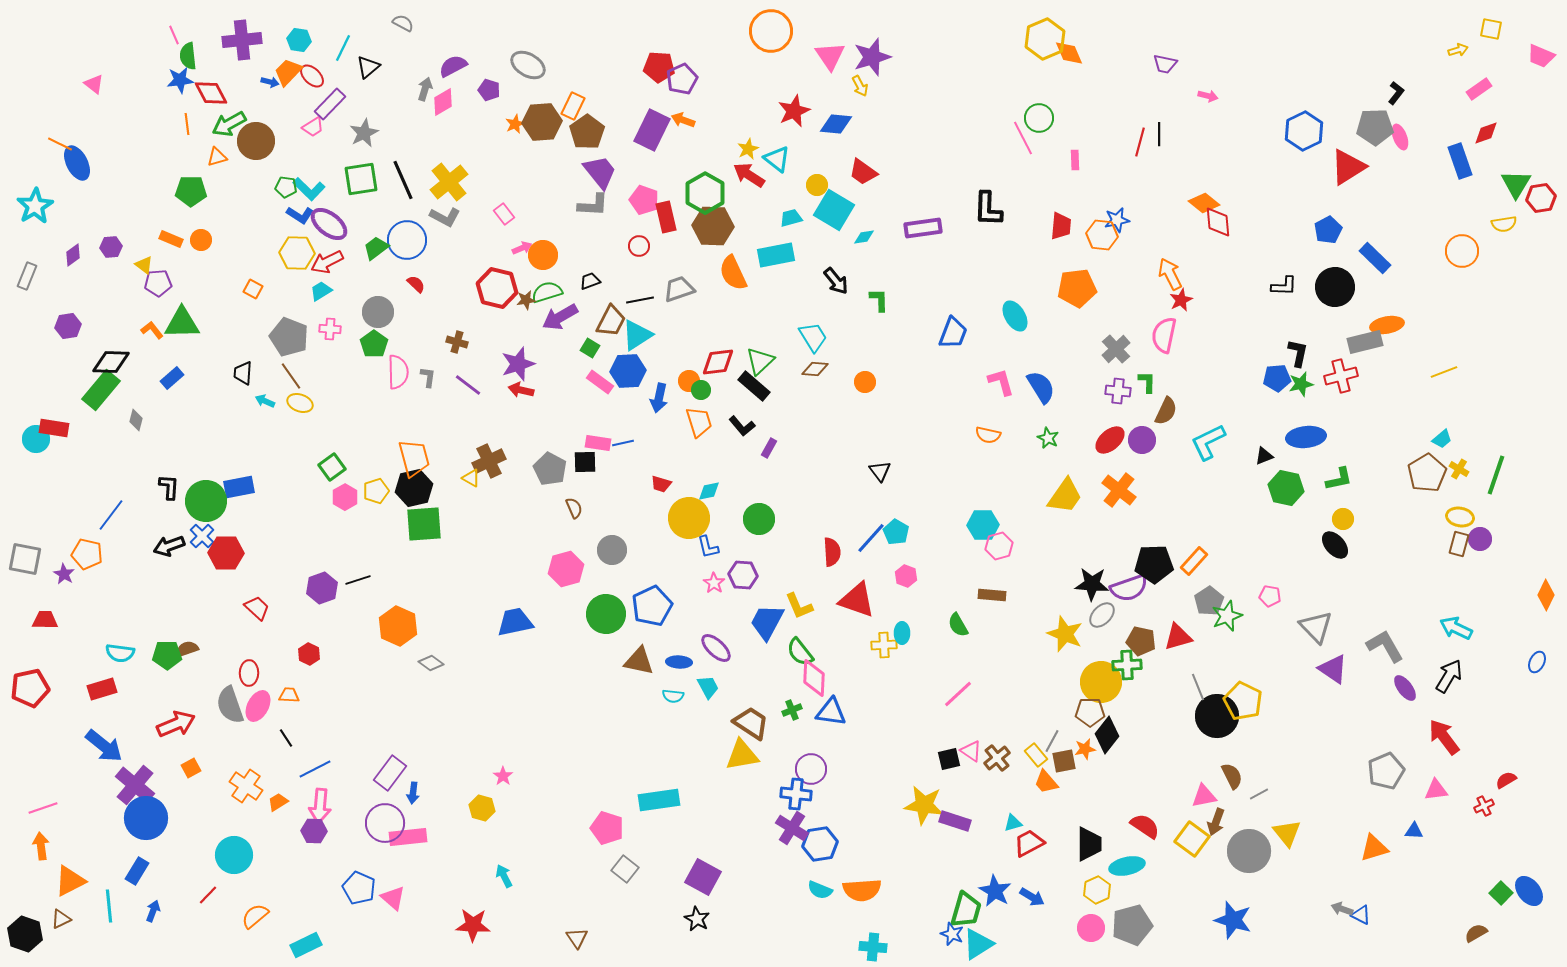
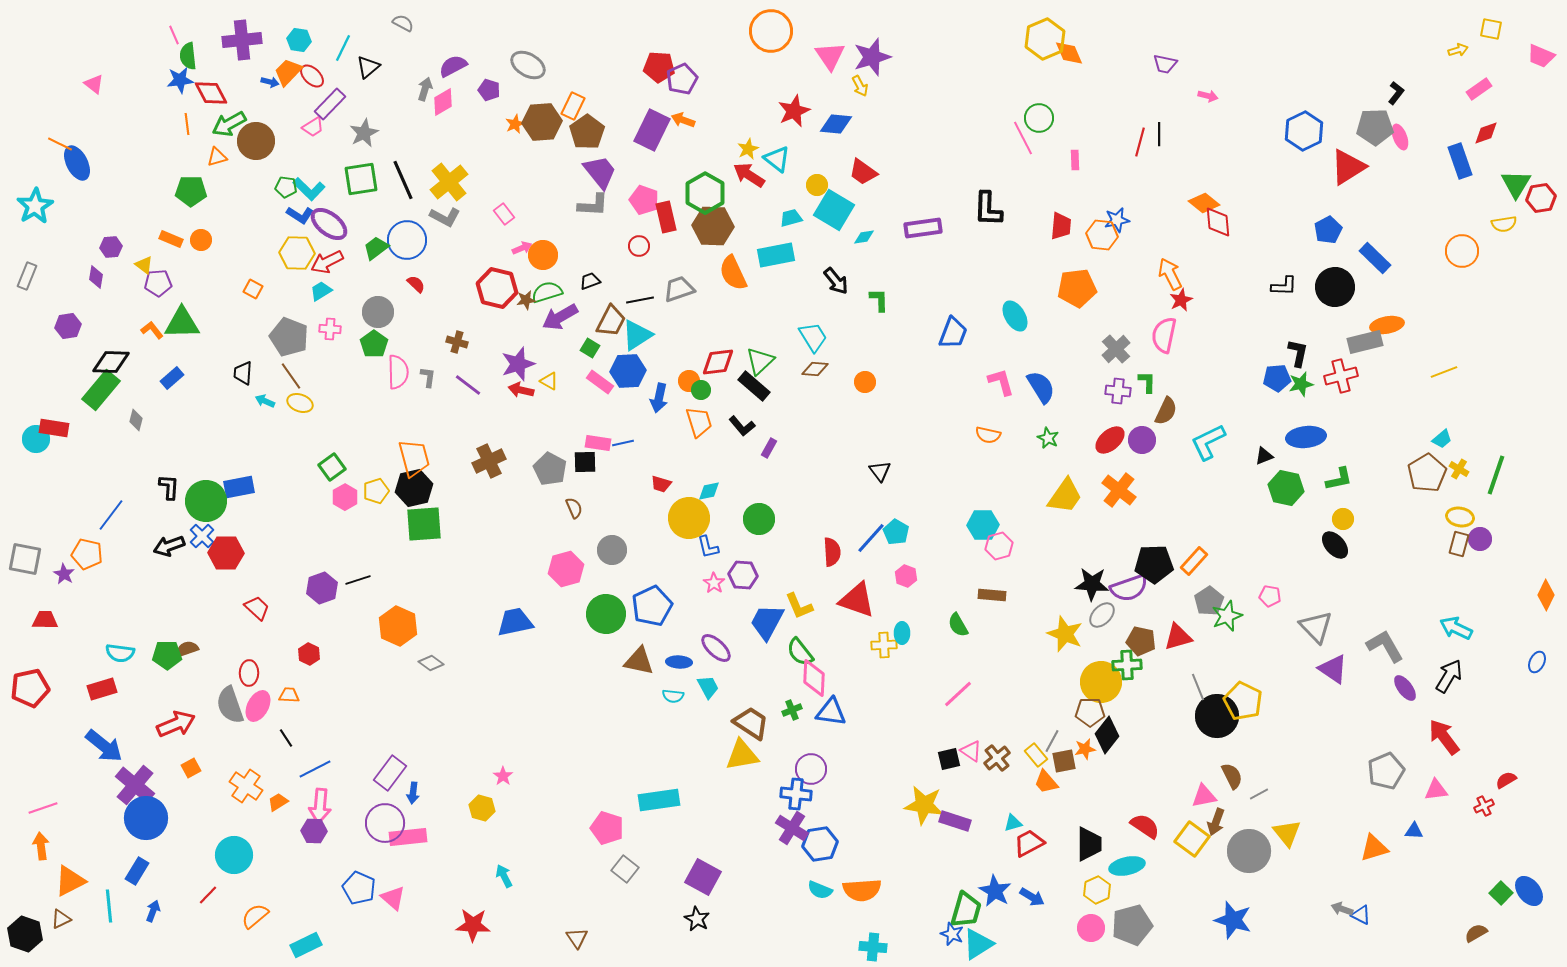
purple diamond at (73, 255): moved 23 px right, 22 px down; rotated 45 degrees counterclockwise
yellow triangle at (471, 478): moved 78 px right, 97 px up
